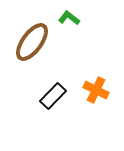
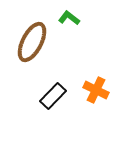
brown ellipse: rotated 9 degrees counterclockwise
